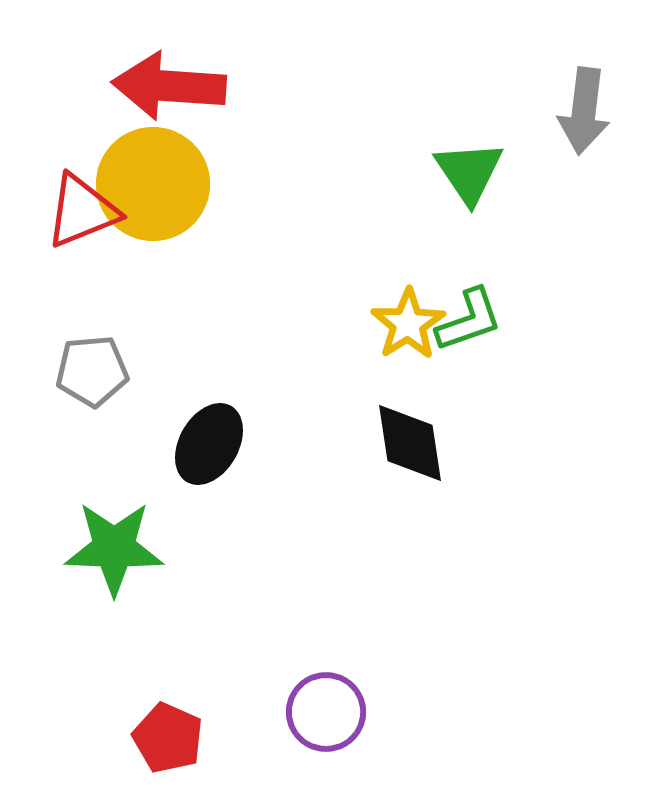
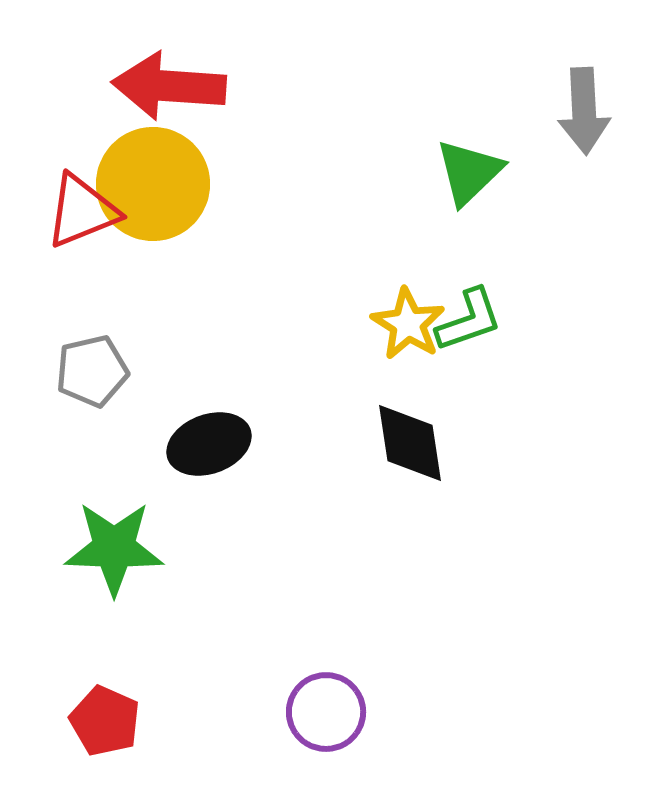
gray arrow: rotated 10 degrees counterclockwise
green triangle: rotated 20 degrees clockwise
yellow star: rotated 8 degrees counterclockwise
gray pentagon: rotated 8 degrees counterclockwise
black ellipse: rotated 40 degrees clockwise
red pentagon: moved 63 px left, 17 px up
